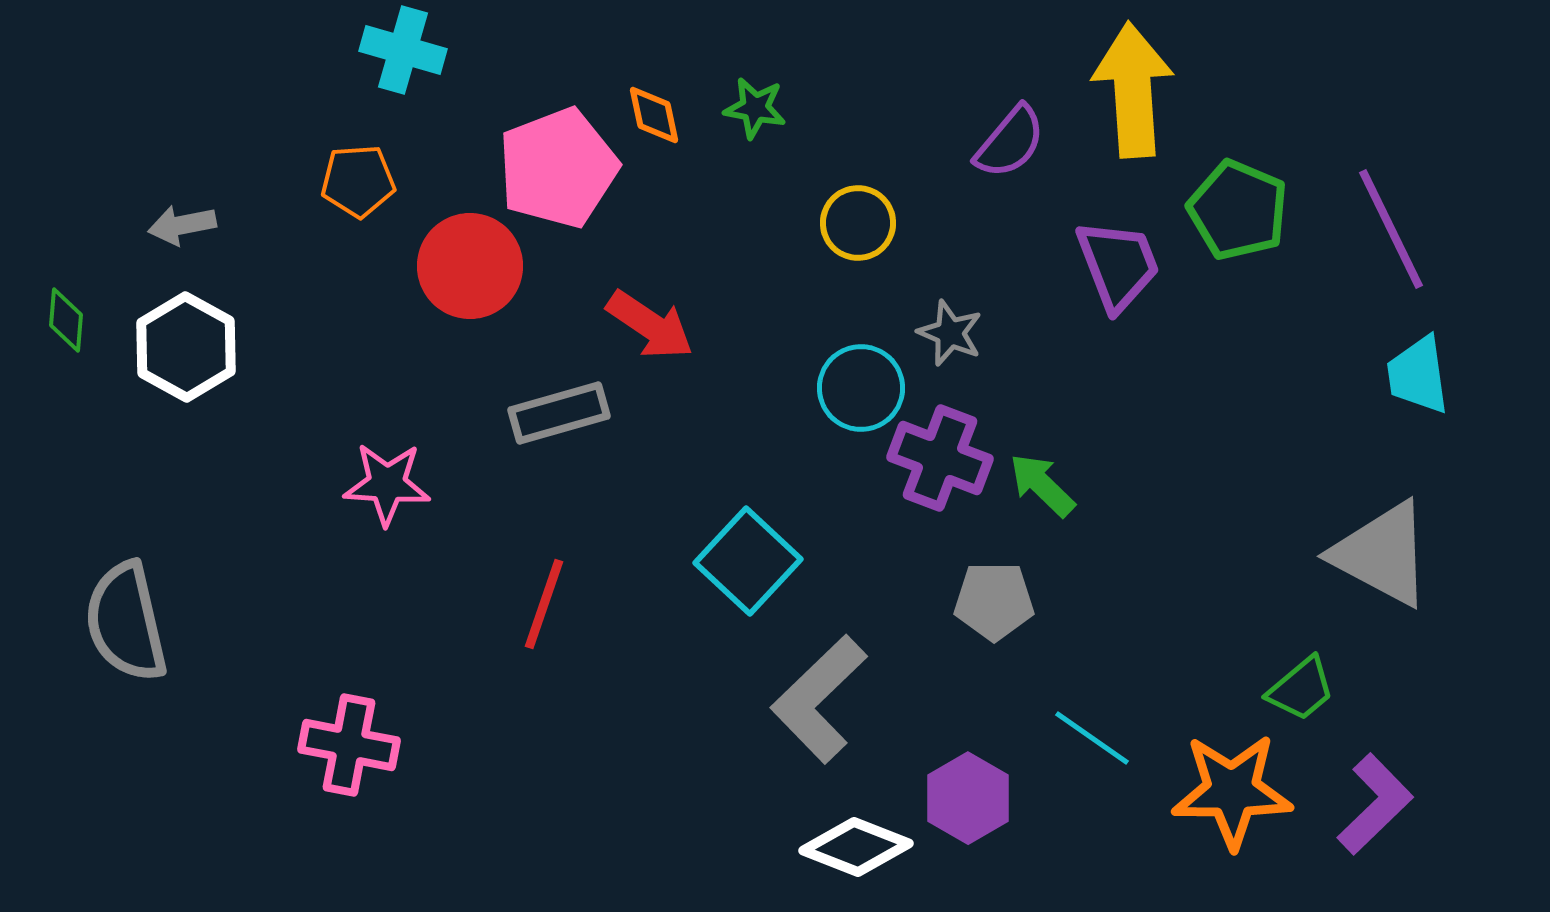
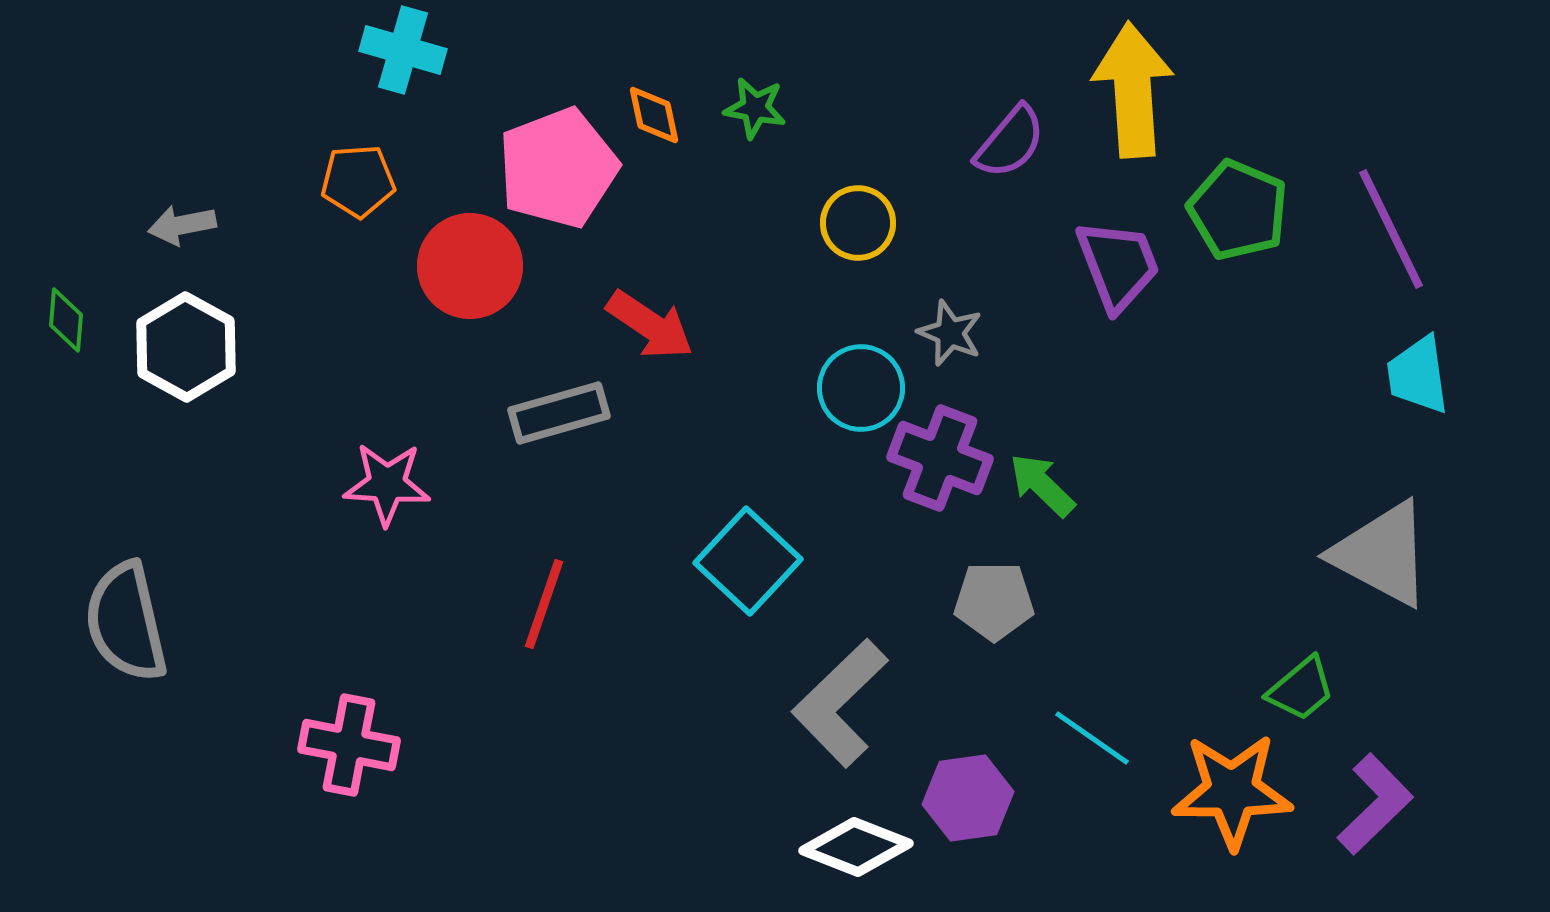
gray L-shape: moved 21 px right, 4 px down
purple hexagon: rotated 22 degrees clockwise
